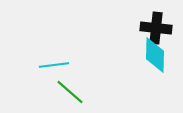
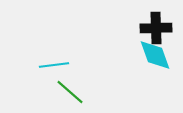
black cross: rotated 8 degrees counterclockwise
cyan diamond: rotated 21 degrees counterclockwise
